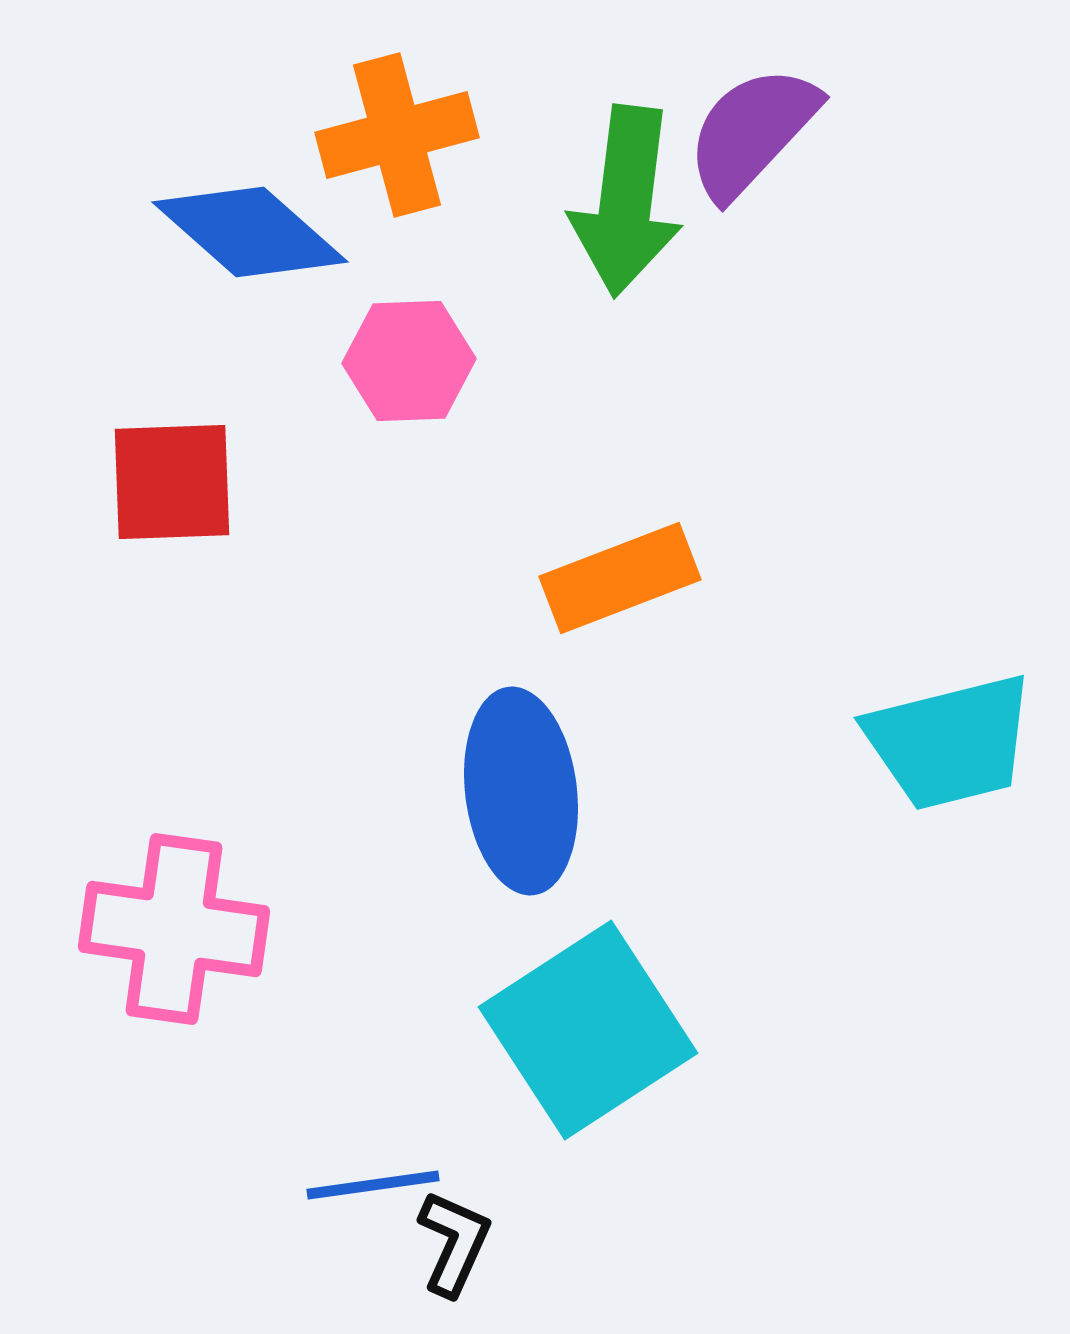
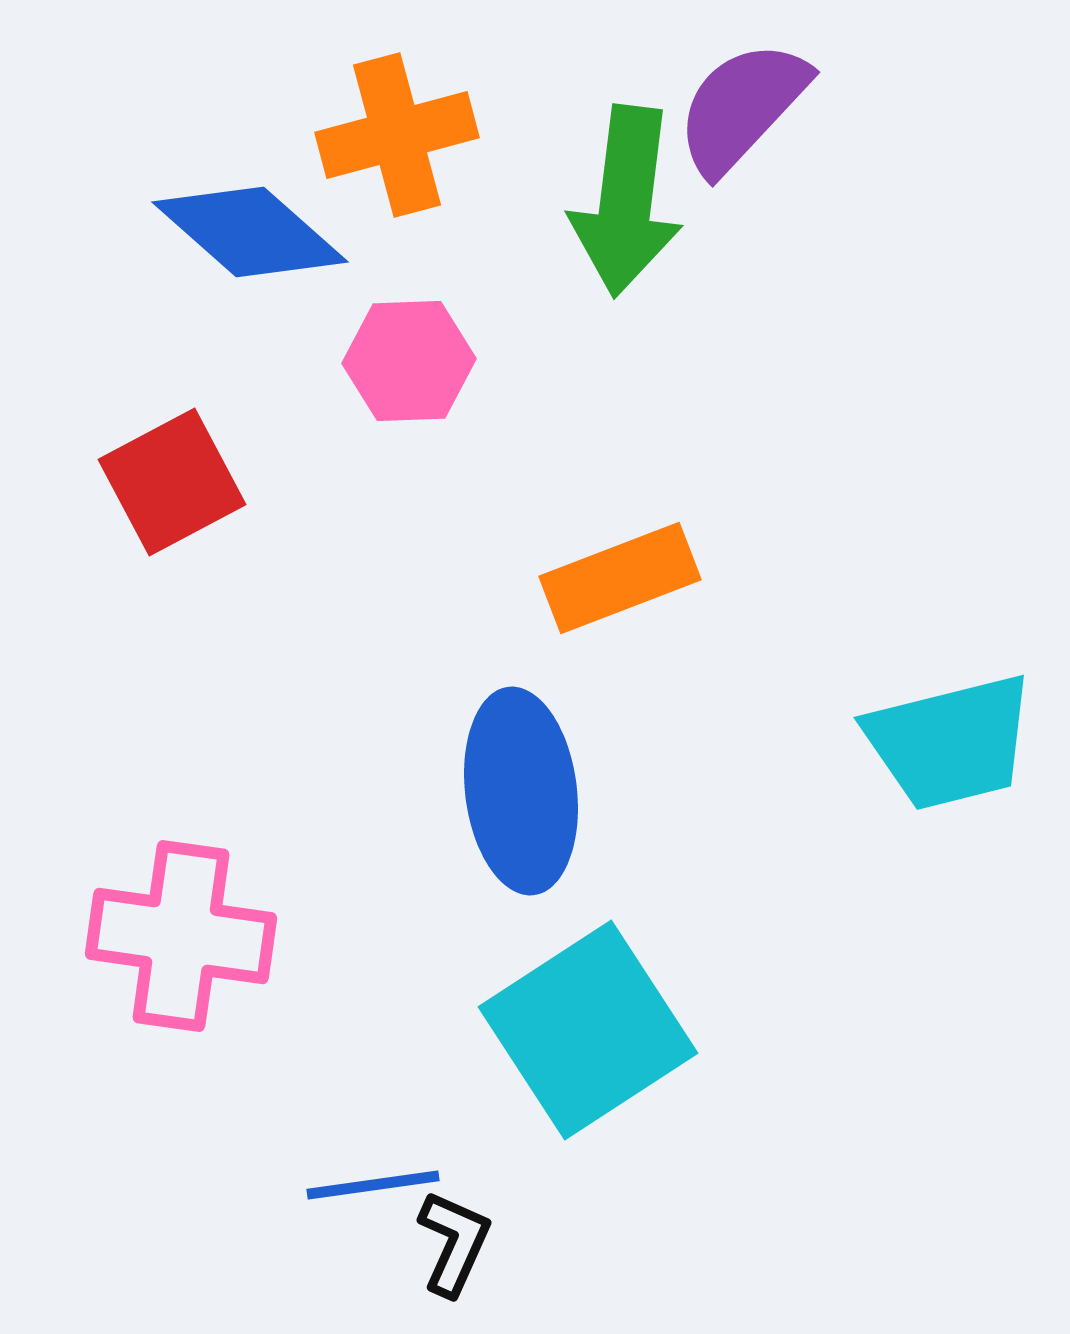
purple semicircle: moved 10 px left, 25 px up
red square: rotated 26 degrees counterclockwise
pink cross: moved 7 px right, 7 px down
